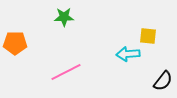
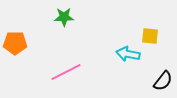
yellow square: moved 2 px right
cyan arrow: rotated 15 degrees clockwise
